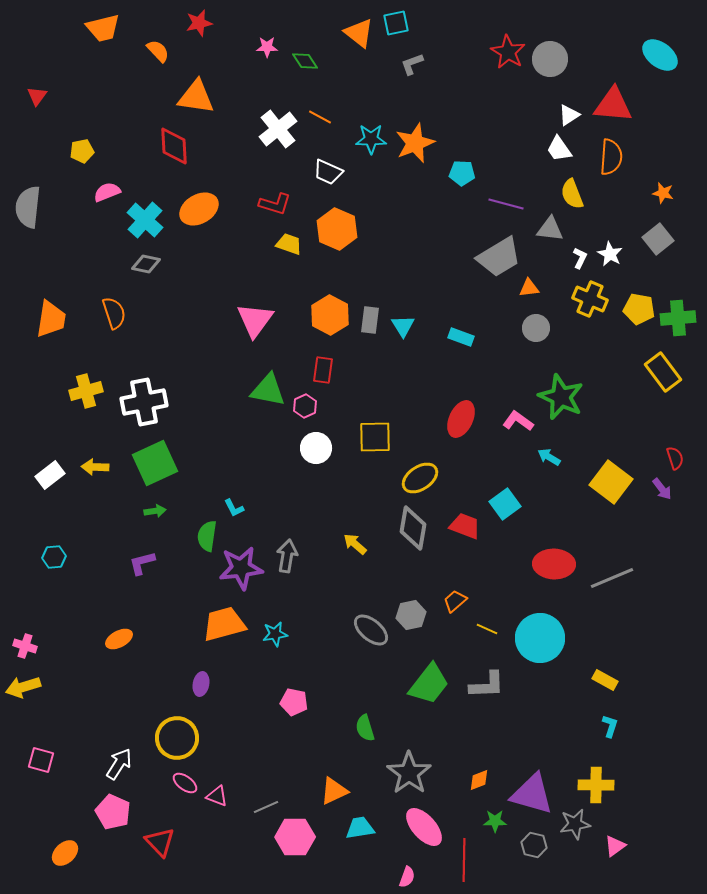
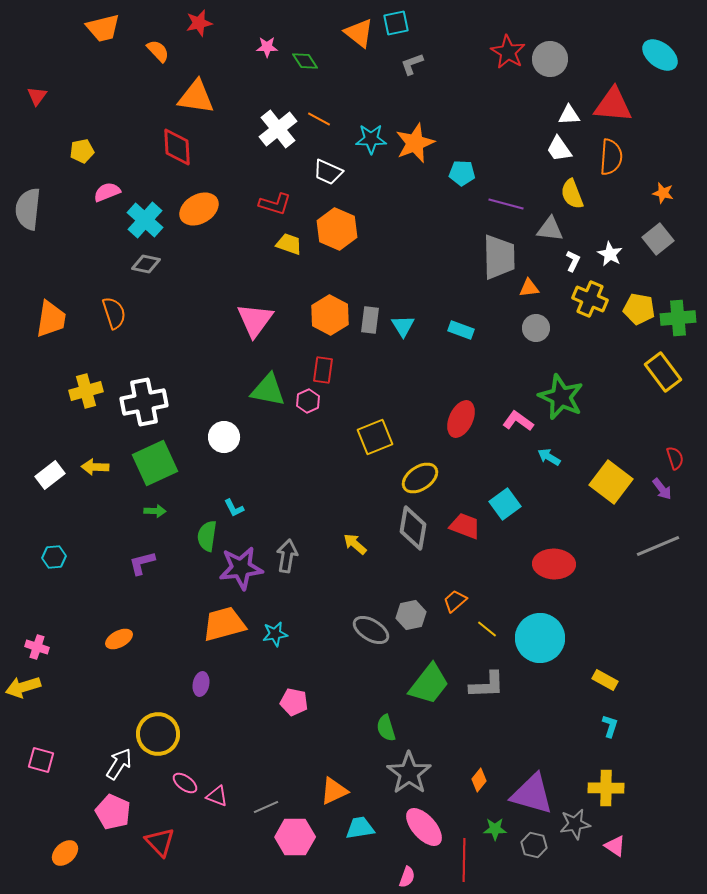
white triangle at (569, 115): rotated 30 degrees clockwise
orange line at (320, 117): moved 1 px left, 2 px down
red diamond at (174, 146): moved 3 px right, 1 px down
gray semicircle at (28, 207): moved 2 px down
gray trapezoid at (499, 257): rotated 60 degrees counterclockwise
white L-shape at (580, 258): moved 7 px left, 3 px down
cyan rectangle at (461, 337): moved 7 px up
pink hexagon at (305, 406): moved 3 px right, 5 px up
yellow square at (375, 437): rotated 21 degrees counterclockwise
white circle at (316, 448): moved 92 px left, 11 px up
green arrow at (155, 511): rotated 10 degrees clockwise
gray line at (612, 578): moved 46 px right, 32 px up
yellow line at (487, 629): rotated 15 degrees clockwise
gray ellipse at (371, 630): rotated 9 degrees counterclockwise
pink cross at (25, 646): moved 12 px right, 1 px down
green semicircle at (365, 728): moved 21 px right
yellow circle at (177, 738): moved 19 px left, 4 px up
orange diamond at (479, 780): rotated 30 degrees counterclockwise
yellow cross at (596, 785): moved 10 px right, 3 px down
green star at (495, 821): moved 8 px down
pink triangle at (615, 846): rotated 50 degrees counterclockwise
